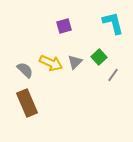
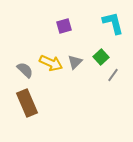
green square: moved 2 px right
